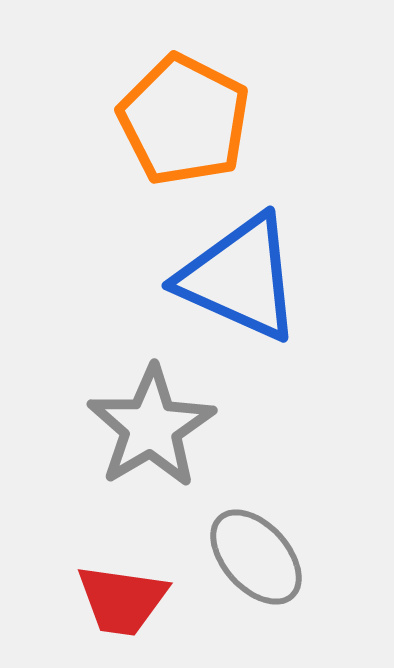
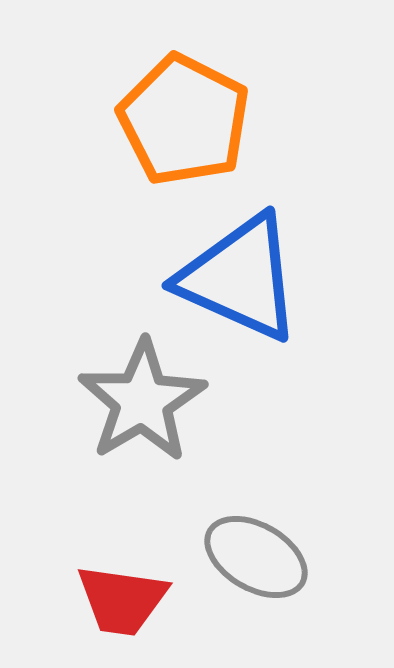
gray star: moved 9 px left, 26 px up
gray ellipse: rotated 18 degrees counterclockwise
